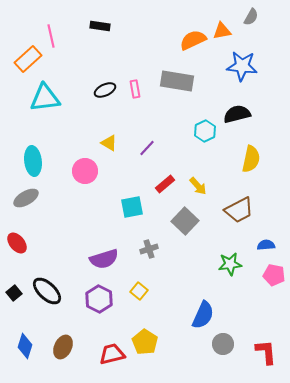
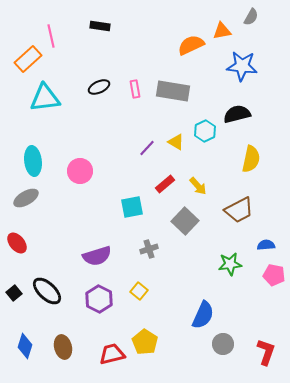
orange semicircle at (193, 40): moved 2 px left, 5 px down
gray rectangle at (177, 81): moved 4 px left, 10 px down
black ellipse at (105, 90): moved 6 px left, 3 px up
yellow triangle at (109, 143): moved 67 px right, 1 px up
pink circle at (85, 171): moved 5 px left
purple semicircle at (104, 259): moved 7 px left, 3 px up
brown ellipse at (63, 347): rotated 40 degrees counterclockwise
red L-shape at (266, 352): rotated 24 degrees clockwise
